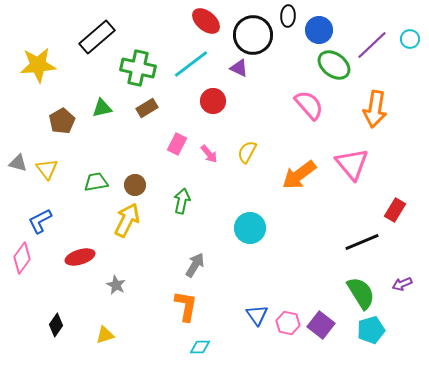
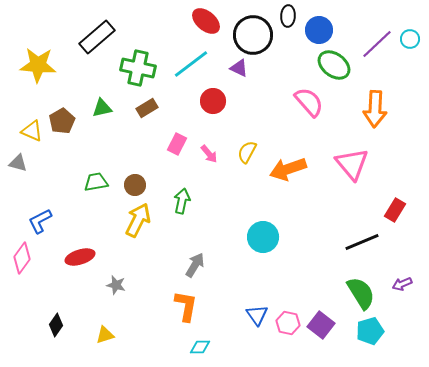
purple line at (372, 45): moved 5 px right, 1 px up
yellow star at (38, 65): rotated 9 degrees clockwise
pink semicircle at (309, 105): moved 3 px up
orange arrow at (375, 109): rotated 6 degrees counterclockwise
yellow triangle at (47, 169): moved 15 px left, 38 px up; rotated 30 degrees counterclockwise
orange arrow at (299, 175): moved 11 px left, 6 px up; rotated 18 degrees clockwise
yellow arrow at (127, 220): moved 11 px right
cyan circle at (250, 228): moved 13 px right, 9 px down
gray star at (116, 285): rotated 12 degrees counterclockwise
cyan pentagon at (371, 330): moved 1 px left, 1 px down
